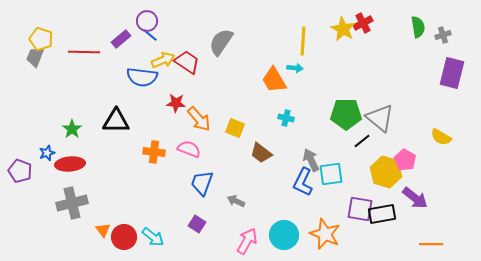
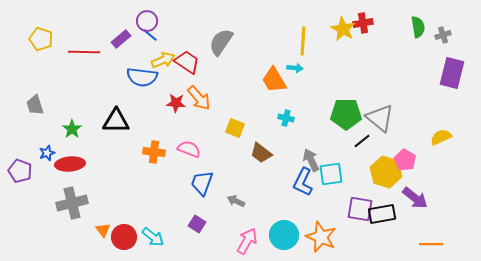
red cross at (363, 23): rotated 18 degrees clockwise
gray trapezoid at (35, 57): moved 48 px down; rotated 40 degrees counterclockwise
orange arrow at (199, 119): moved 21 px up
yellow semicircle at (441, 137): rotated 125 degrees clockwise
orange star at (325, 234): moved 4 px left, 3 px down
